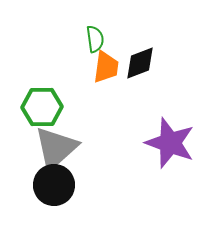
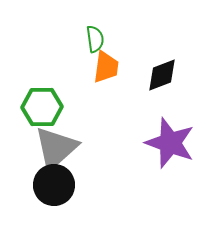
black diamond: moved 22 px right, 12 px down
